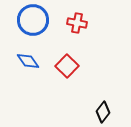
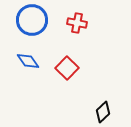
blue circle: moved 1 px left
red square: moved 2 px down
black diamond: rotated 10 degrees clockwise
